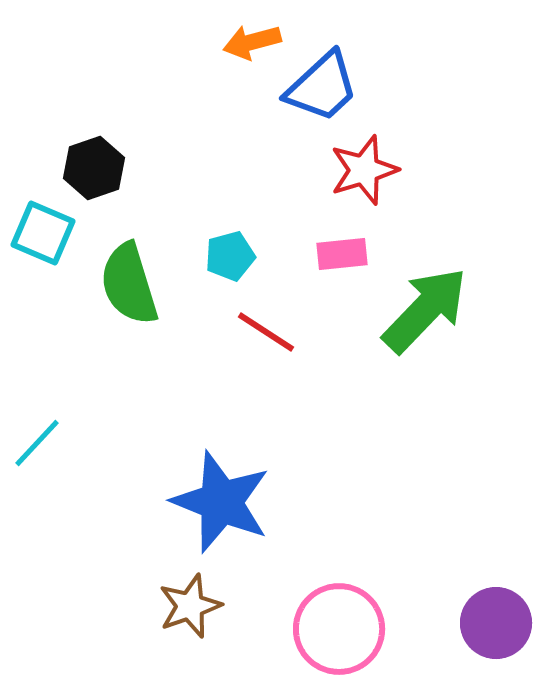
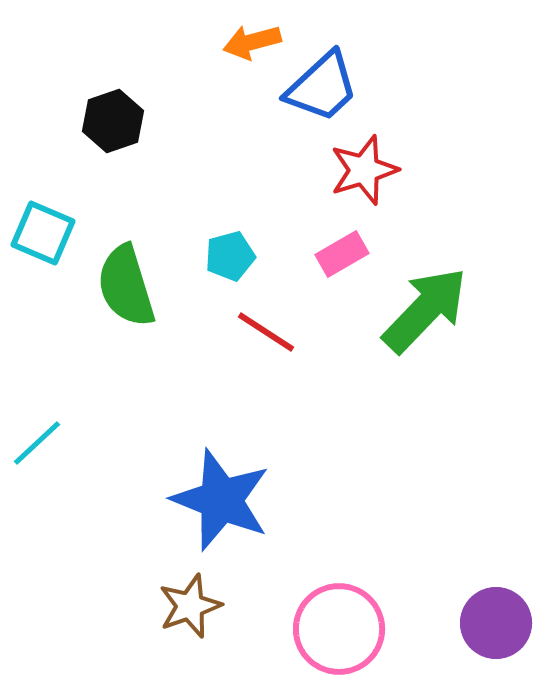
black hexagon: moved 19 px right, 47 px up
pink rectangle: rotated 24 degrees counterclockwise
green semicircle: moved 3 px left, 2 px down
cyan line: rotated 4 degrees clockwise
blue star: moved 2 px up
